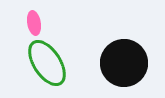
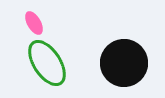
pink ellipse: rotated 20 degrees counterclockwise
